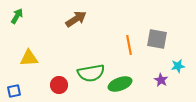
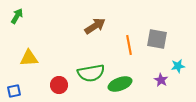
brown arrow: moved 19 px right, 7 px down
